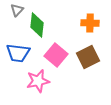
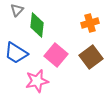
orange cross: rotated 18 degrees counterclockwise
blue trapezoid: moved 2 px left; rotated 25 degrees clockwise
brown square: moved 3 px right; rotated 10 degrees counterclockwise
pink star: moved 1 px left
